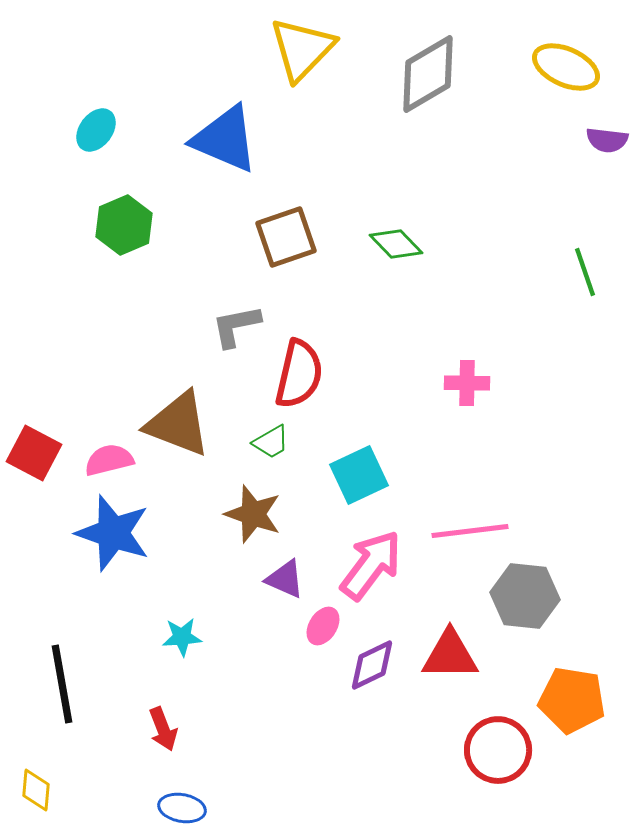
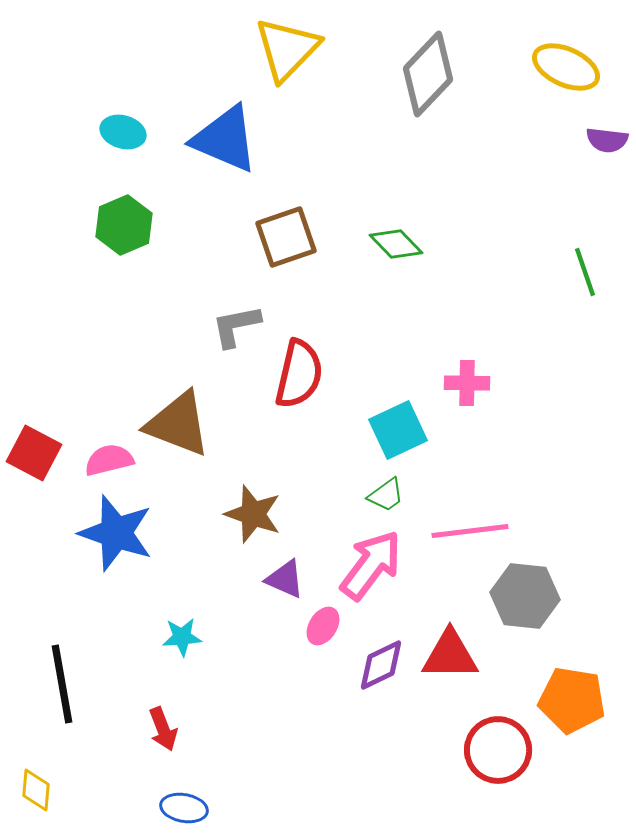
yellow triangle: moved 15 px left
gray diamond: rotated 16 degrees counterclockwise
cyan ellipse: moved 27 px right, 2 px down; rotated 69 degrees clockwise
green trapezoid: moved 115 px right, 53 px down; rotated 6 degrees counterclockwise
cyan square: moved 39 px right, 45 px up
blue star: moved 3 px right
purple diamond: moved 9 px right
blue ellipse: moved 2 px right
